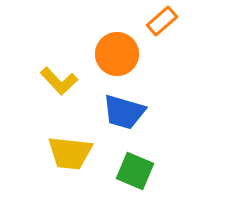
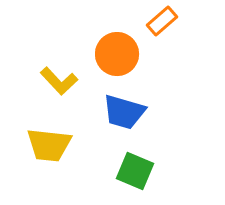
yellow trapezoid: moved 21 px left, 8 px up
